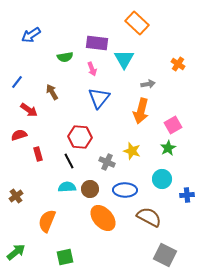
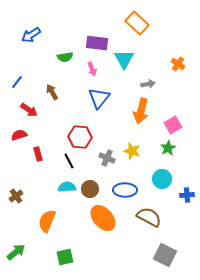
gray cross: moved 4 px up
